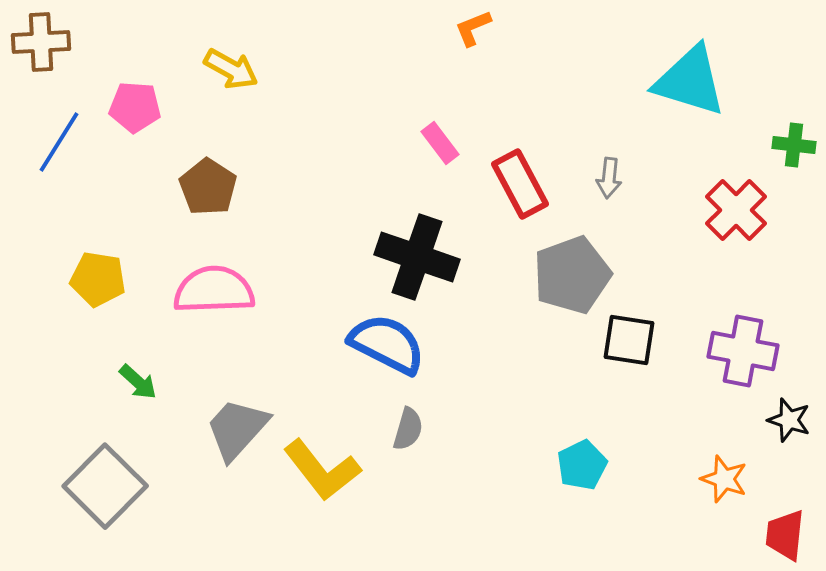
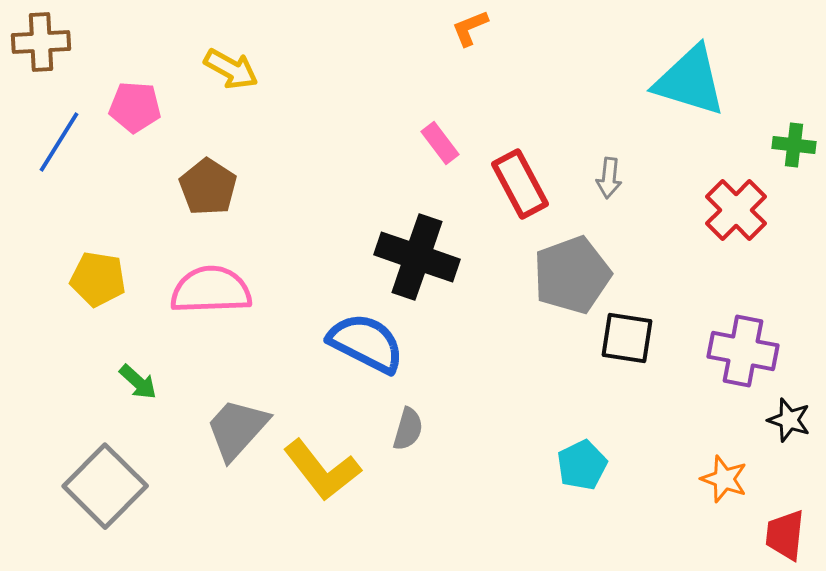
orange L-shape: moved 3 px left
pink semicircle: moved 3 px left
black square: moved 2 px left, 2 px up
blue semicircle: moved 21 px left, 1 px up
